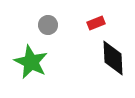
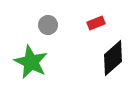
black diamond: rotated 51 degrees clockwise
